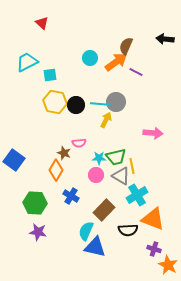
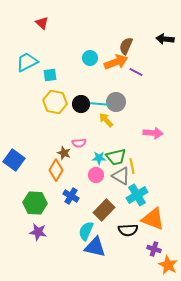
orange arrow: rotated 15 degrees clockwise
black circle: moved 5 px right, 1 px up
yellow arrow: rotated 70 degrees counterclockwise
